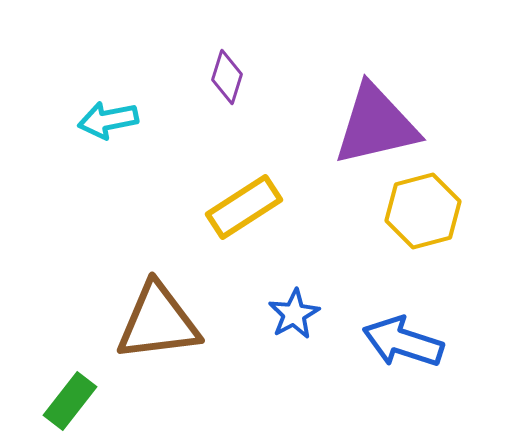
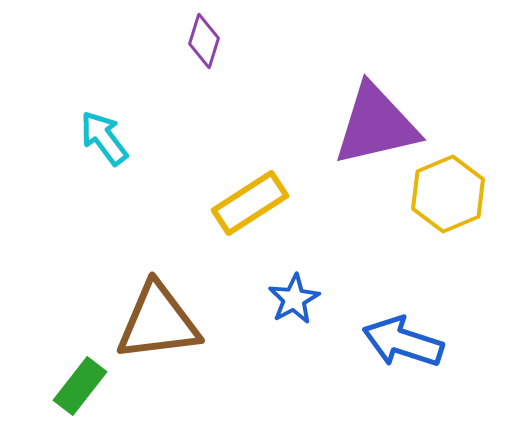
purple diamond: moved 23 px left, 36 px up
cyan arrow: moved 4 px left, 18 px down; rotated 64 degrees clockwise
yellow rectangle: moved 6 px right, 4 px up
yellow hexagon: moved 25 px right, 17 px up; rotated 8 degrees counterclockwise
blue star: moved 15 px up
green rectangle: moved 10 px right, 15 px up
